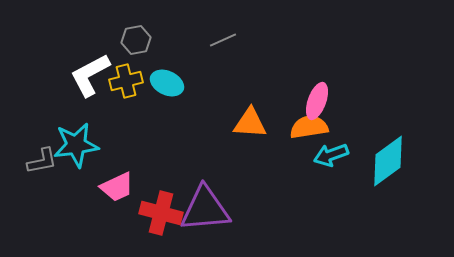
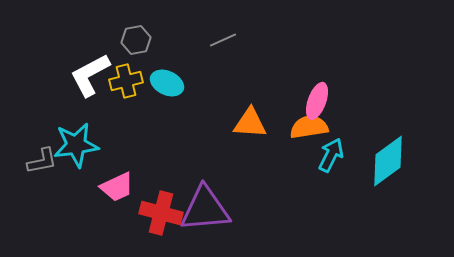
cyan arrow: rotated 136 degrees clockwise
